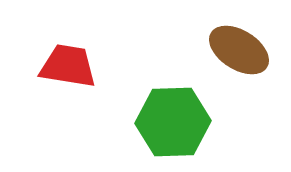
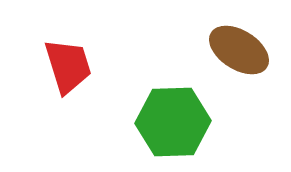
red trapezoid: rotated 64 degrees clockwise
